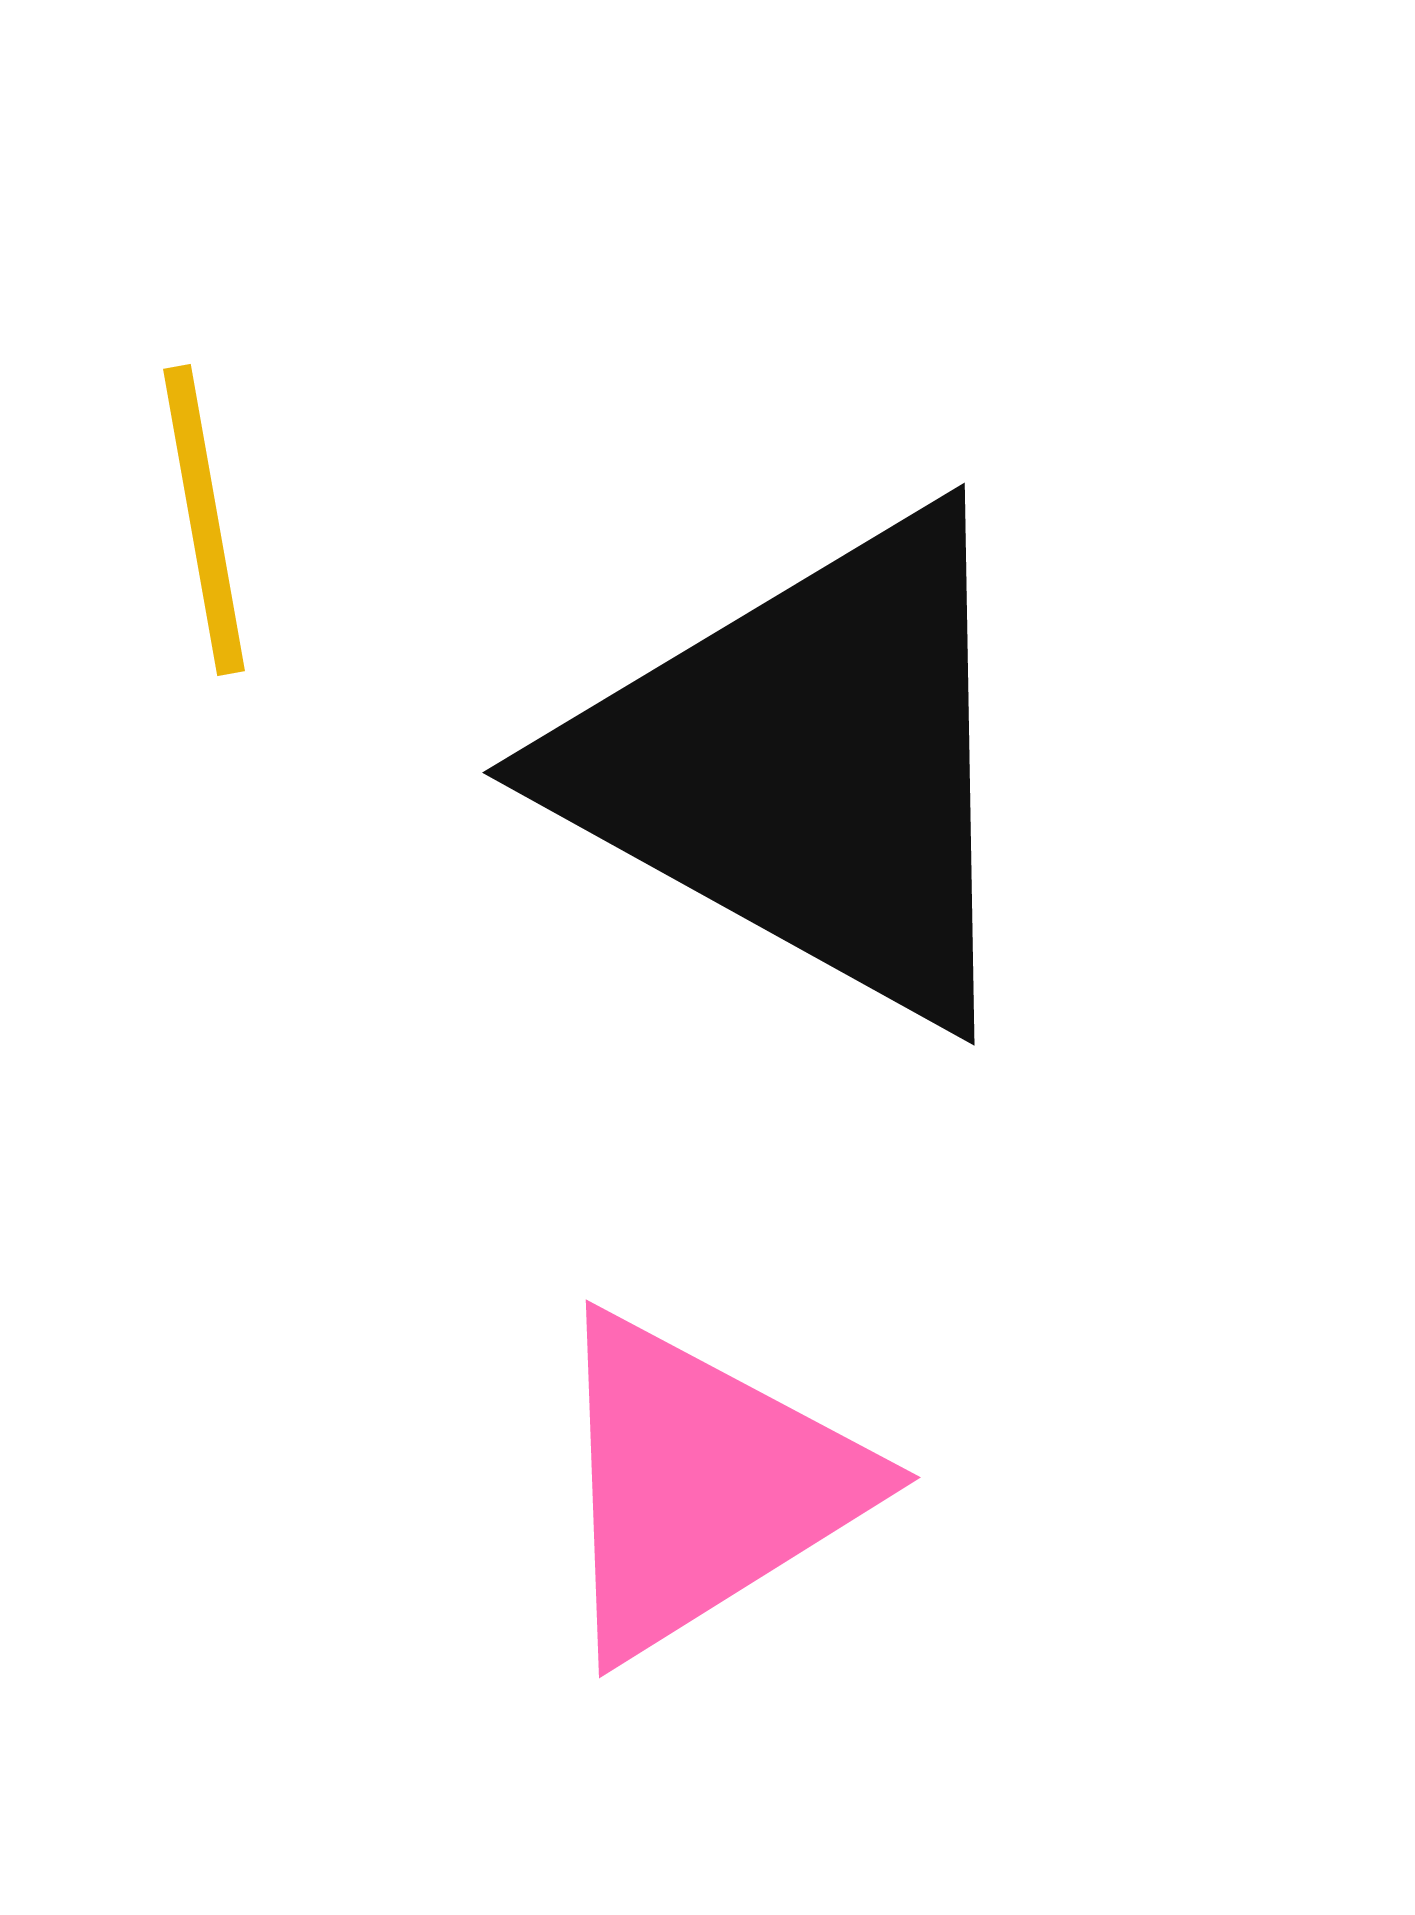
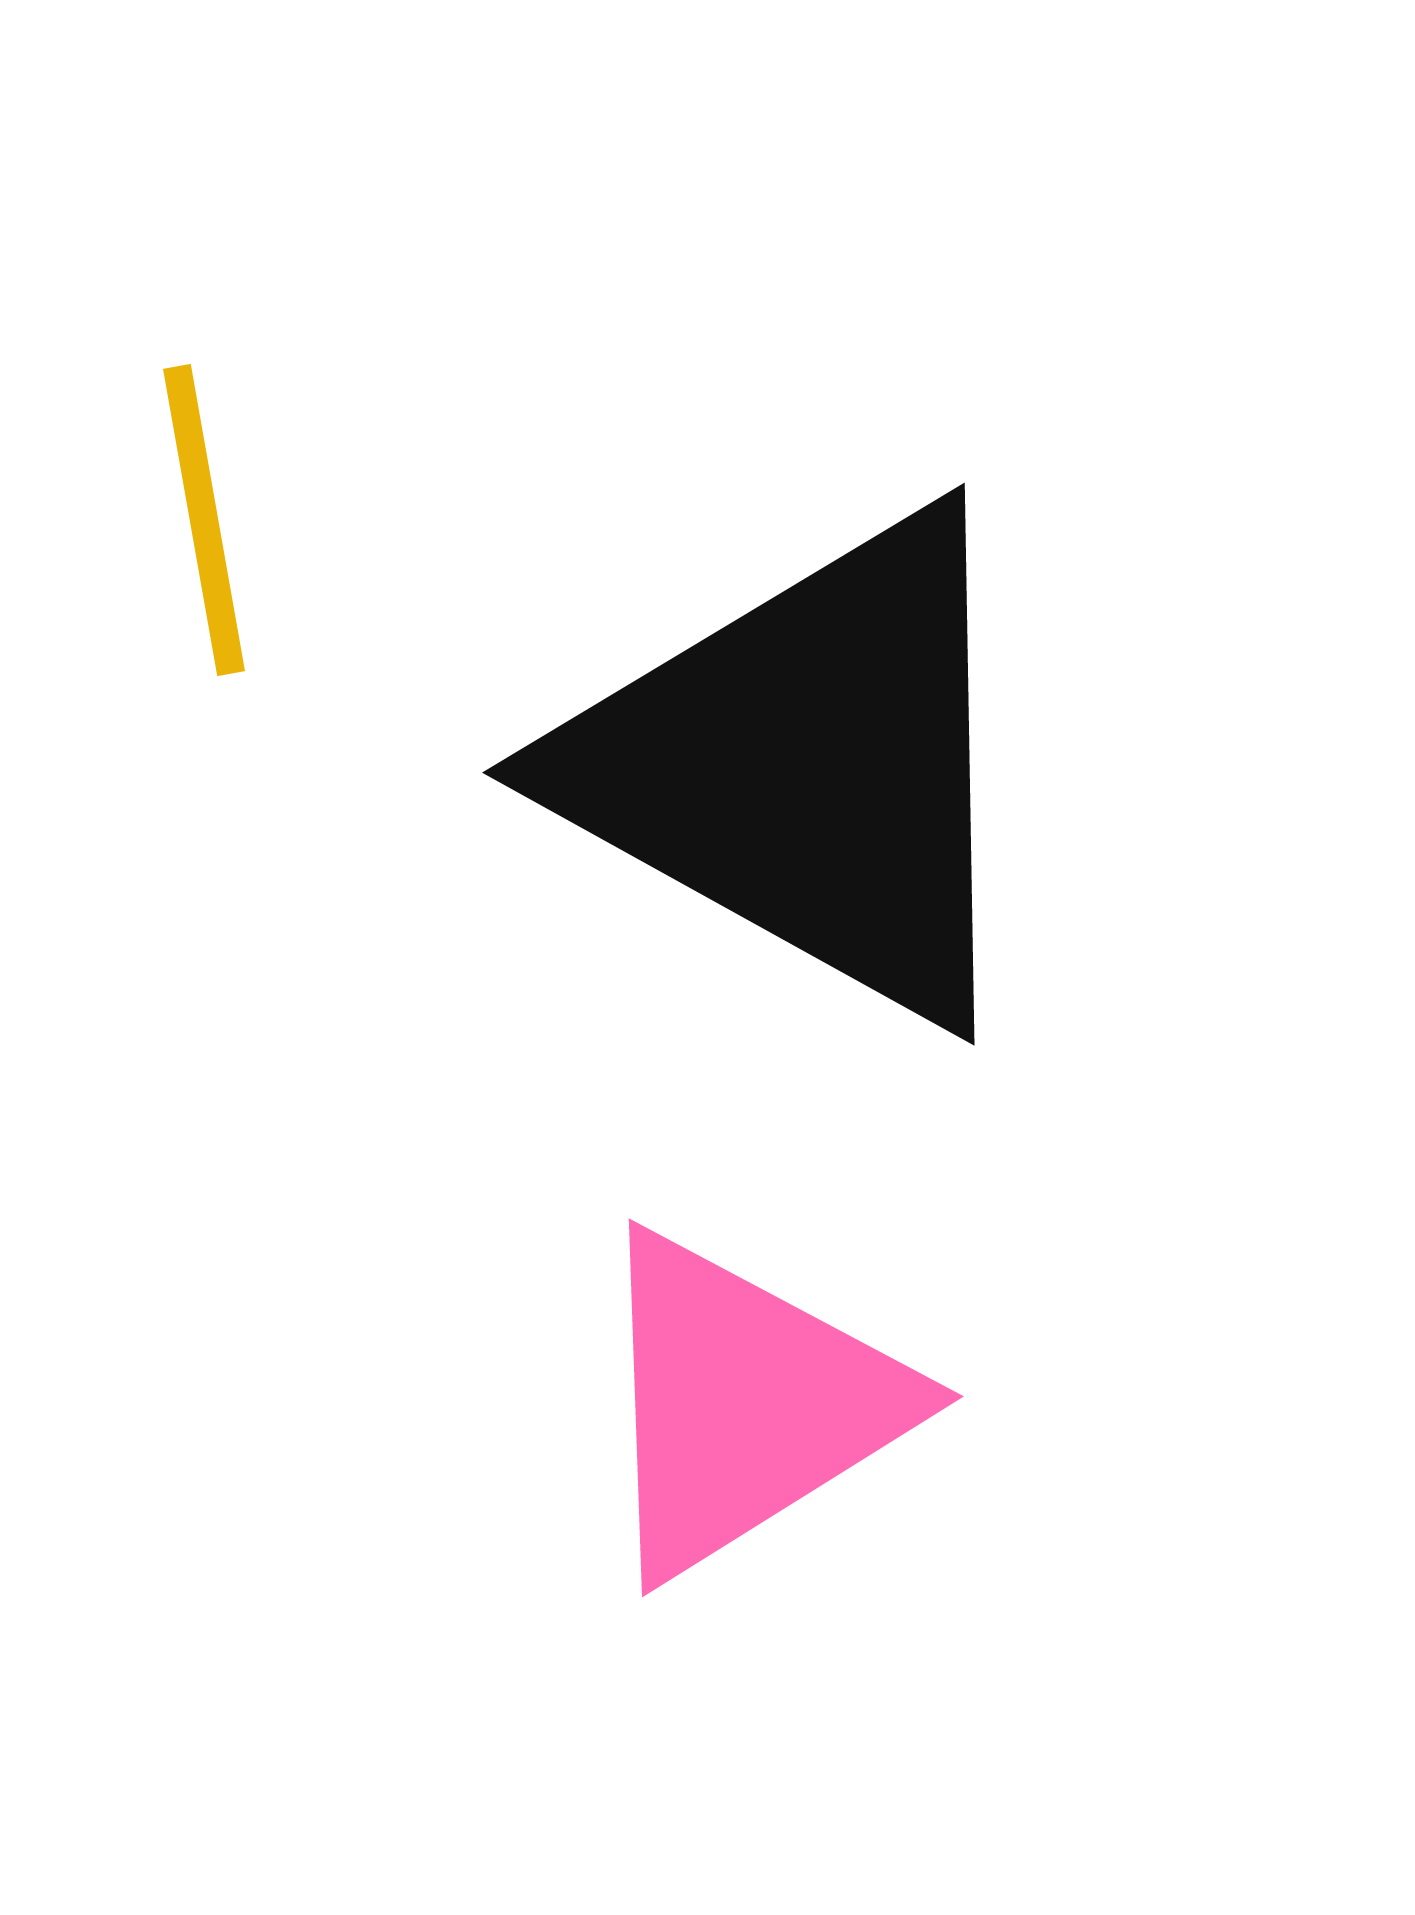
pink triangle: moved 43 px right, 81 px up
